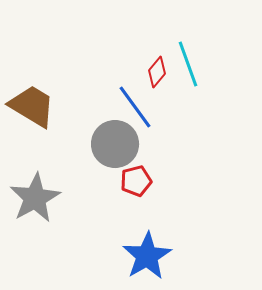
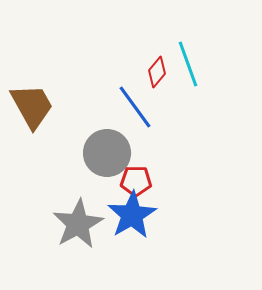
brown trapezoid: rotated 30 degrees clockwise
gray circle: moved 8 px left, 9 px down
red pentagon: rotated 16 degrees clockwise
gray star: moved 43 px right, 26 px down
blue star: moved 15 px left, 41 px up
